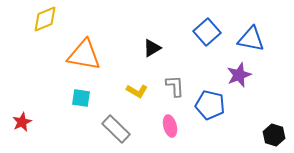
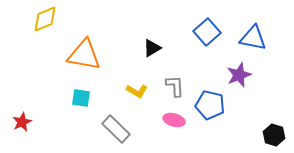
blue triangle: moved 2 px right, 1 px up
pink ellipse: moved 4 px right, 6 px up; rotated 60 degrees counterclockwise
